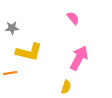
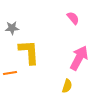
yellow L-shape: rotated 108 degrees counterclockwise
yellow semicircle: moved 1 px right, 1 px up
